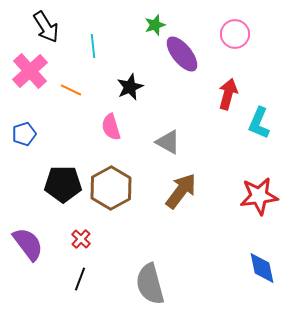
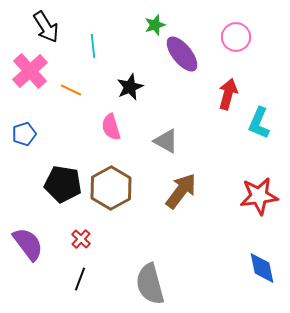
pink circle: moved 1 px right, 3 px down
gray triangle: moved 2 px left, 1 px up
black pentagon: rotated 9 degrees clockwise
